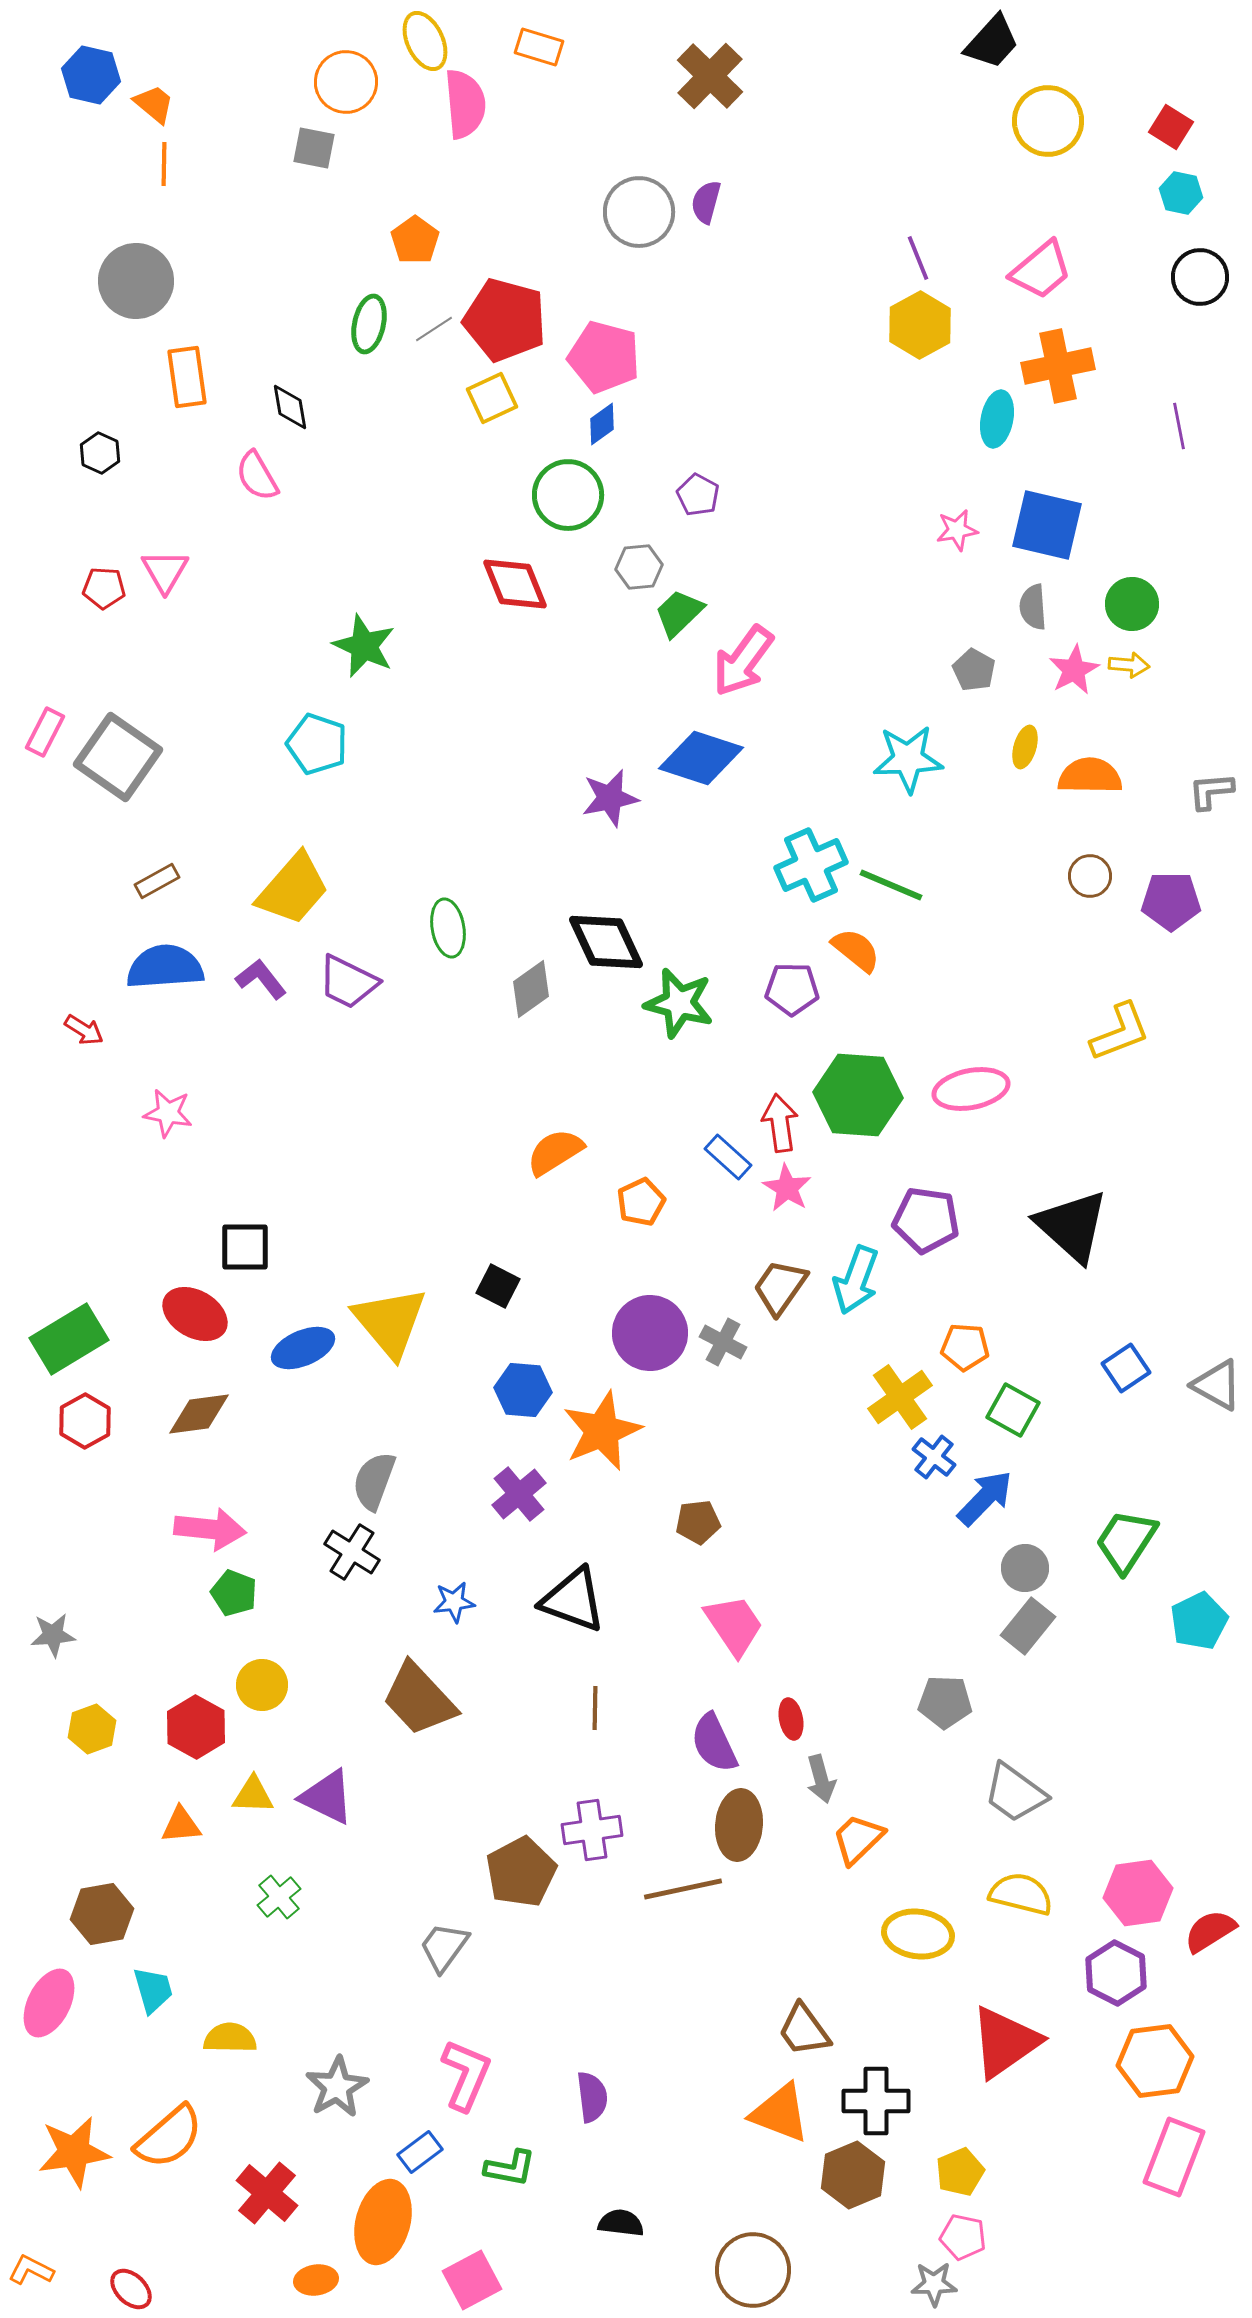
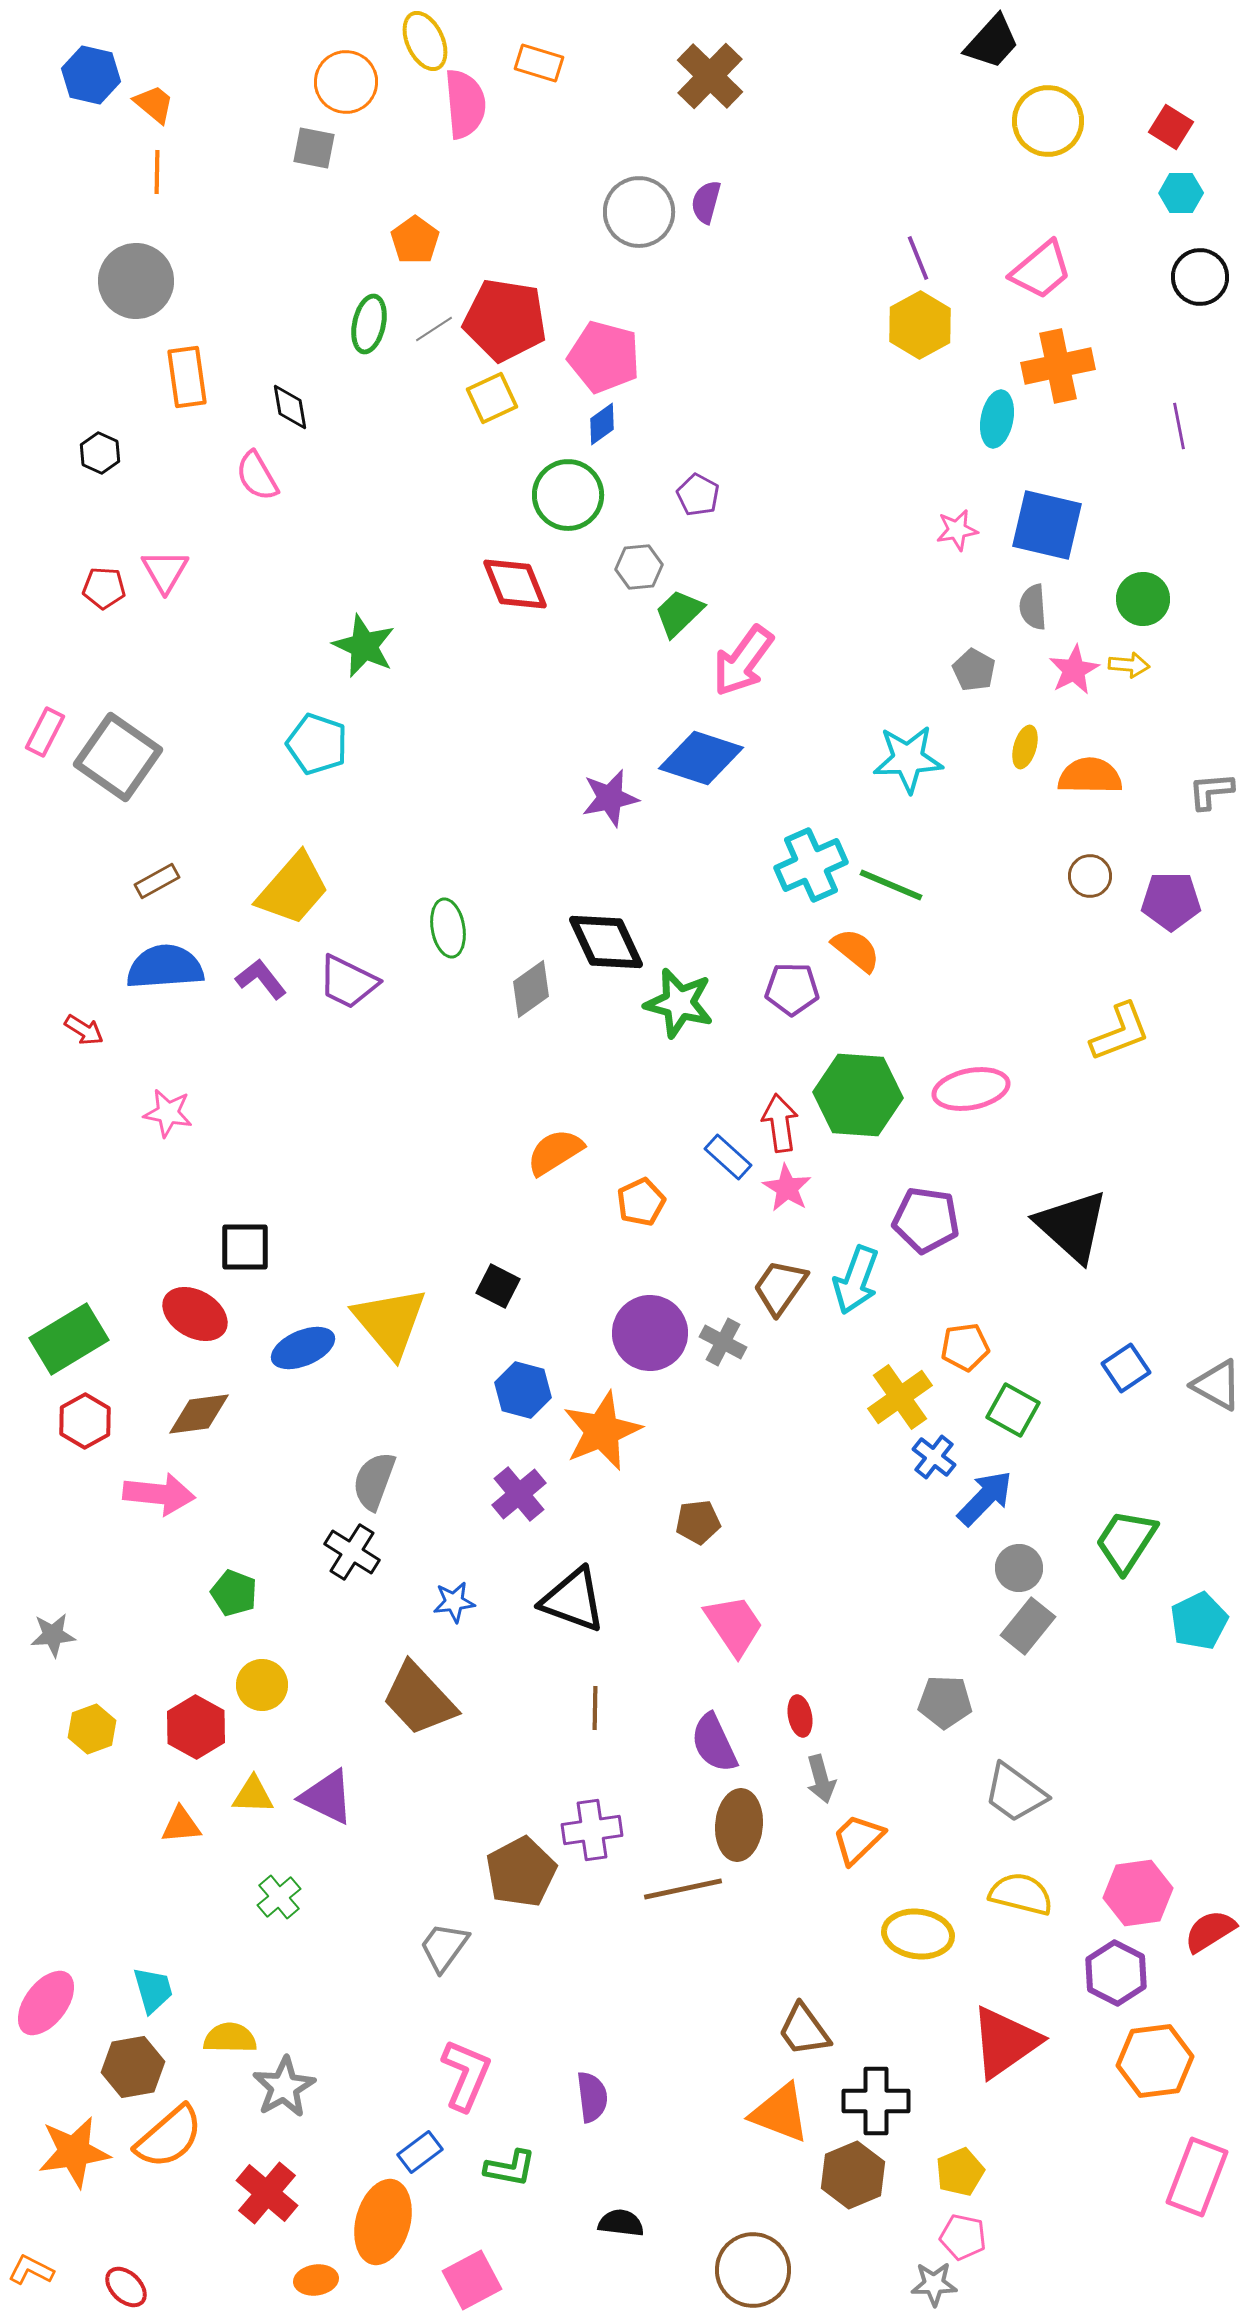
orange rectangle at (539, 47): moved 16 px down
orange line at (164, 164): moved 7 px left, 8 px down
cyan hexagon at (1181, 193): rotated 12 degrees counterclockwise
red pentagon at (505, 320): rotated 6 degrees counterclockwise
green circle at (1132, 604): moved 11 px right, 5 px up
orange pentagon at (965, 1347): rotated 12 degrees counterclockwise
blue hexagon at (523, 1390): rotated 10 degrees clockwise
pink arrow at (210, 1529): moved 51 px left, 35 px up
gray circle at (1025, 1568): moved 6 px left
red ellipse at (791, 1719): moved 9 px right, 3 px up
brown hexagon at (102, 1914): moved 31 px right, 153 px down
pink ellipse at (49, 2003): moved 3 px left; rotated 10 degrees clockwise
gray star at (337, 2087): moved 53 px left
pink rectangle at (1174, 2157): moved 23 px right, 20 px down
red ellipse at (131, 2289): moved 5 px left, 2 px up
